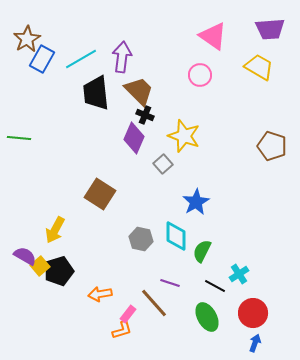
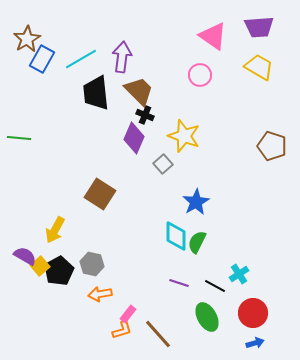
purple trapezoid: moved 11 px left, 2 px up
gray hexagon: moved 49 px left, 25 px down
green semicircle: moved 5 px left, 9 px up
black pentagon: rotated 12 degrees counterclockwise
purple line: moved 9 px right
brown line: moved 4 px right, 31 px down
blue arrow: rotated 54 degrees clockwise
